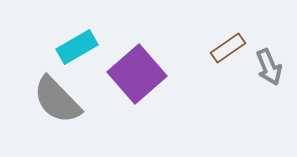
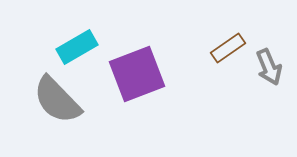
purple square: rotated 20 degrees clockwise
